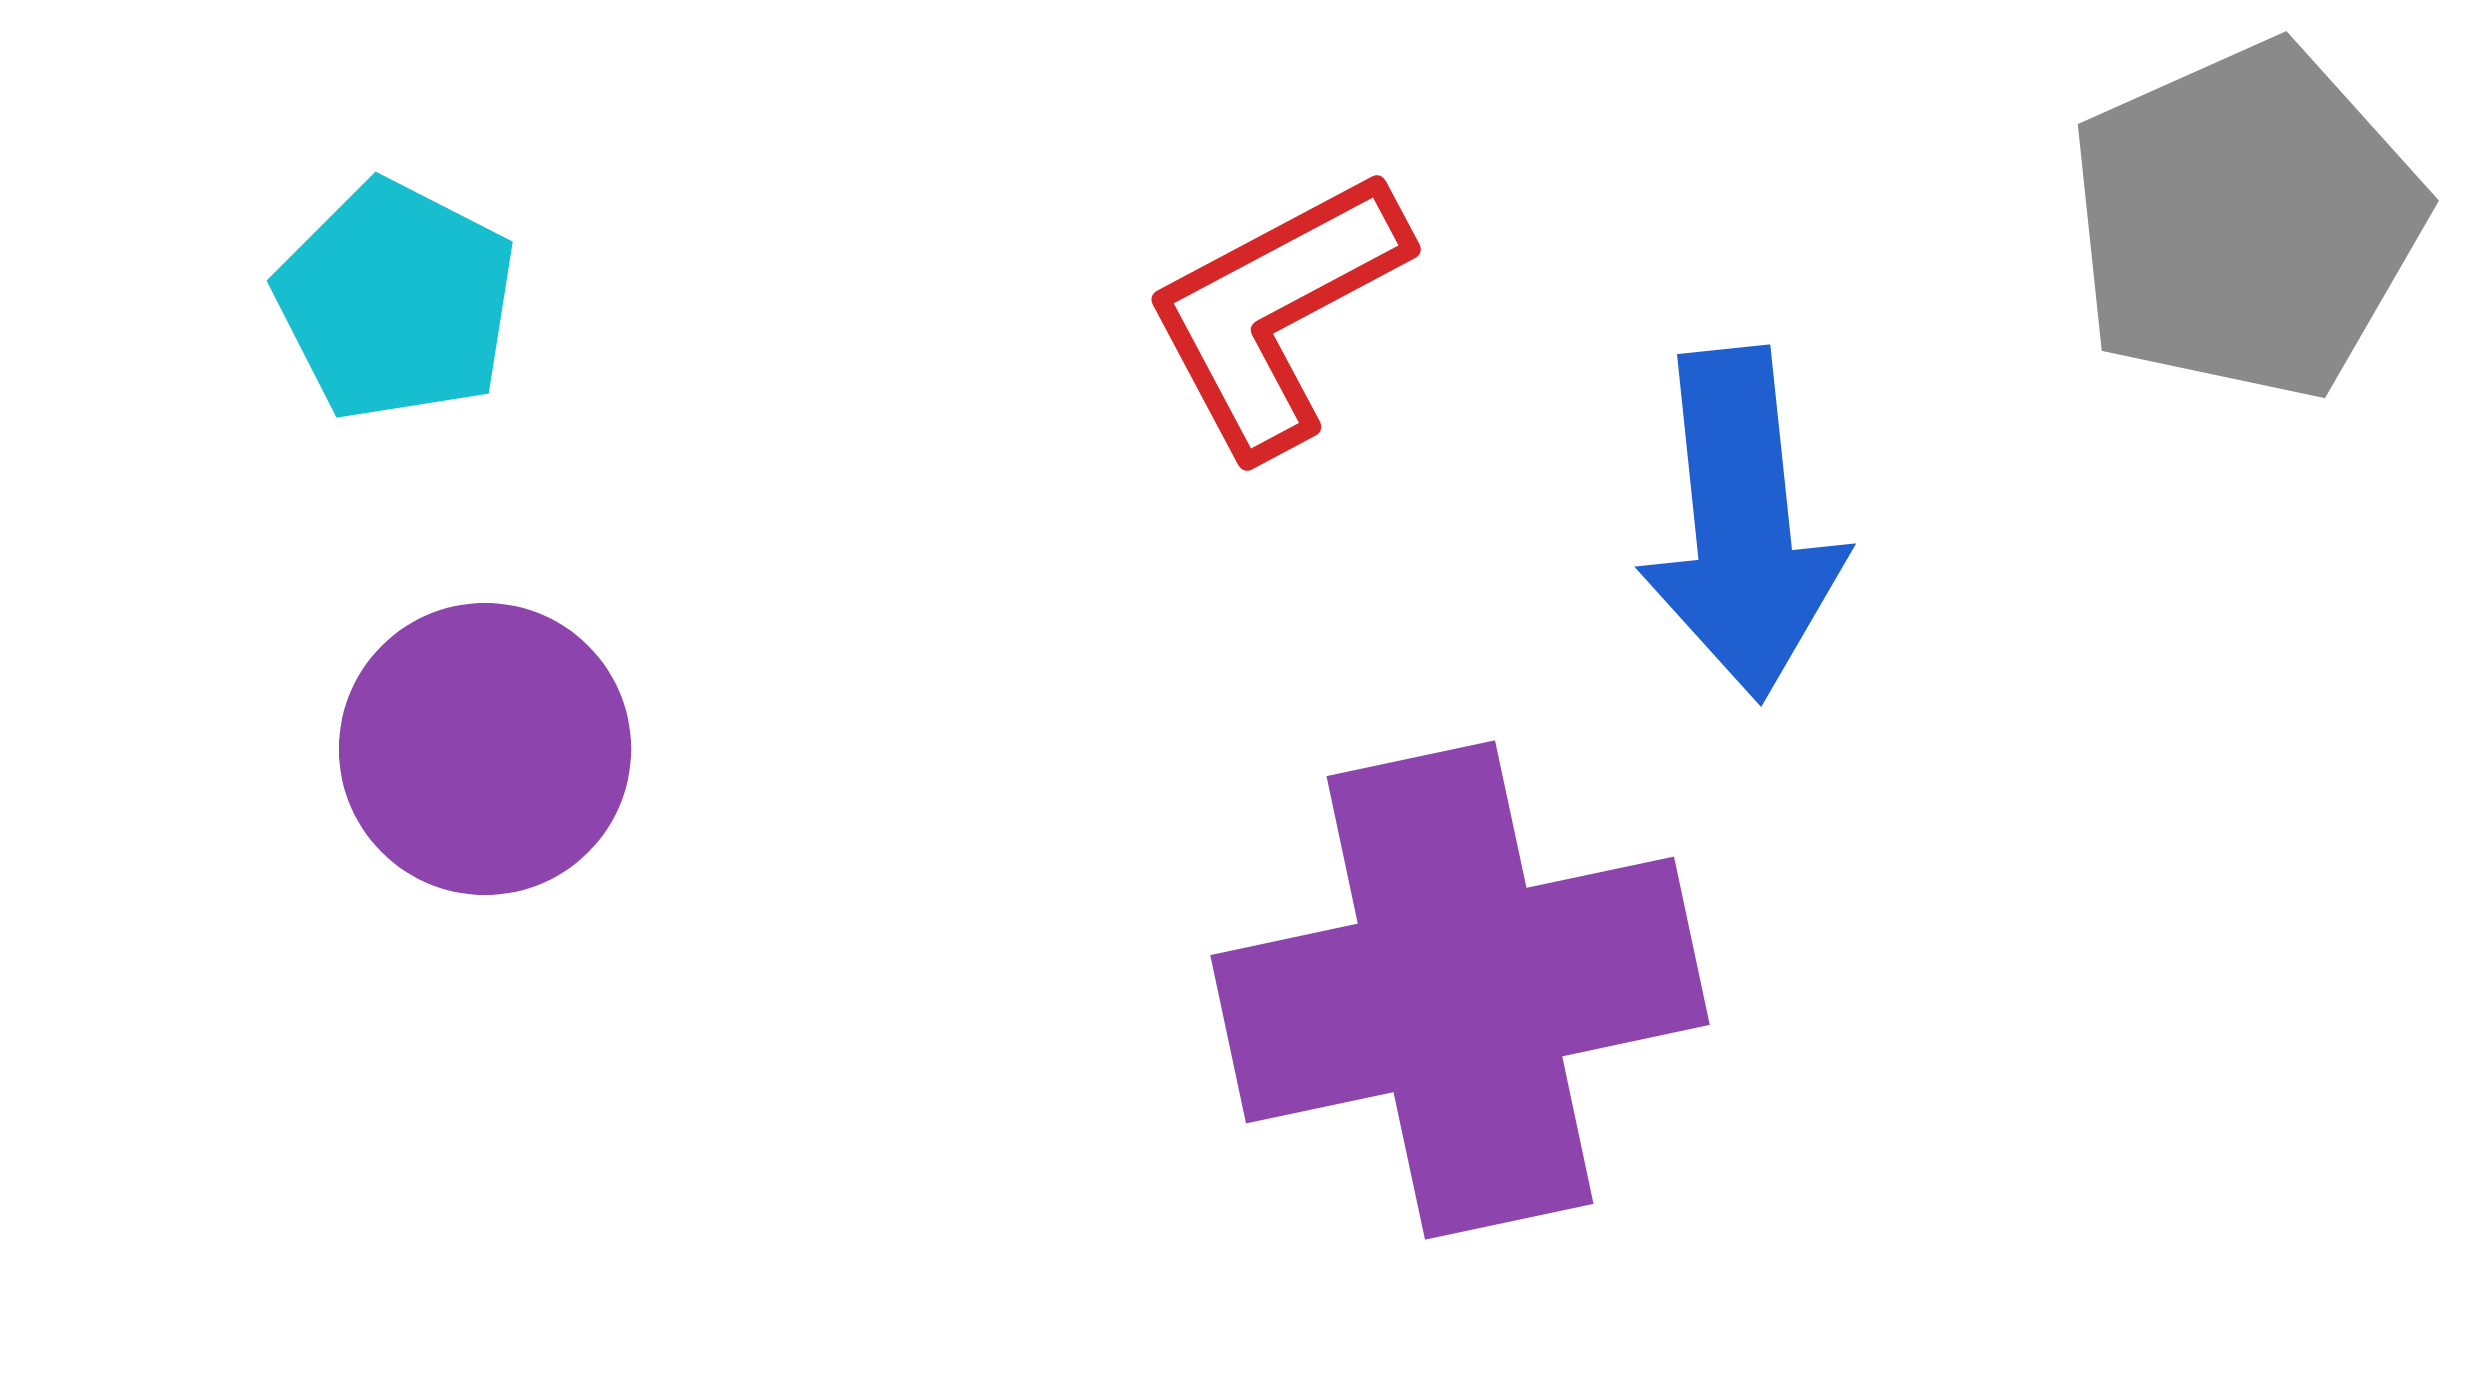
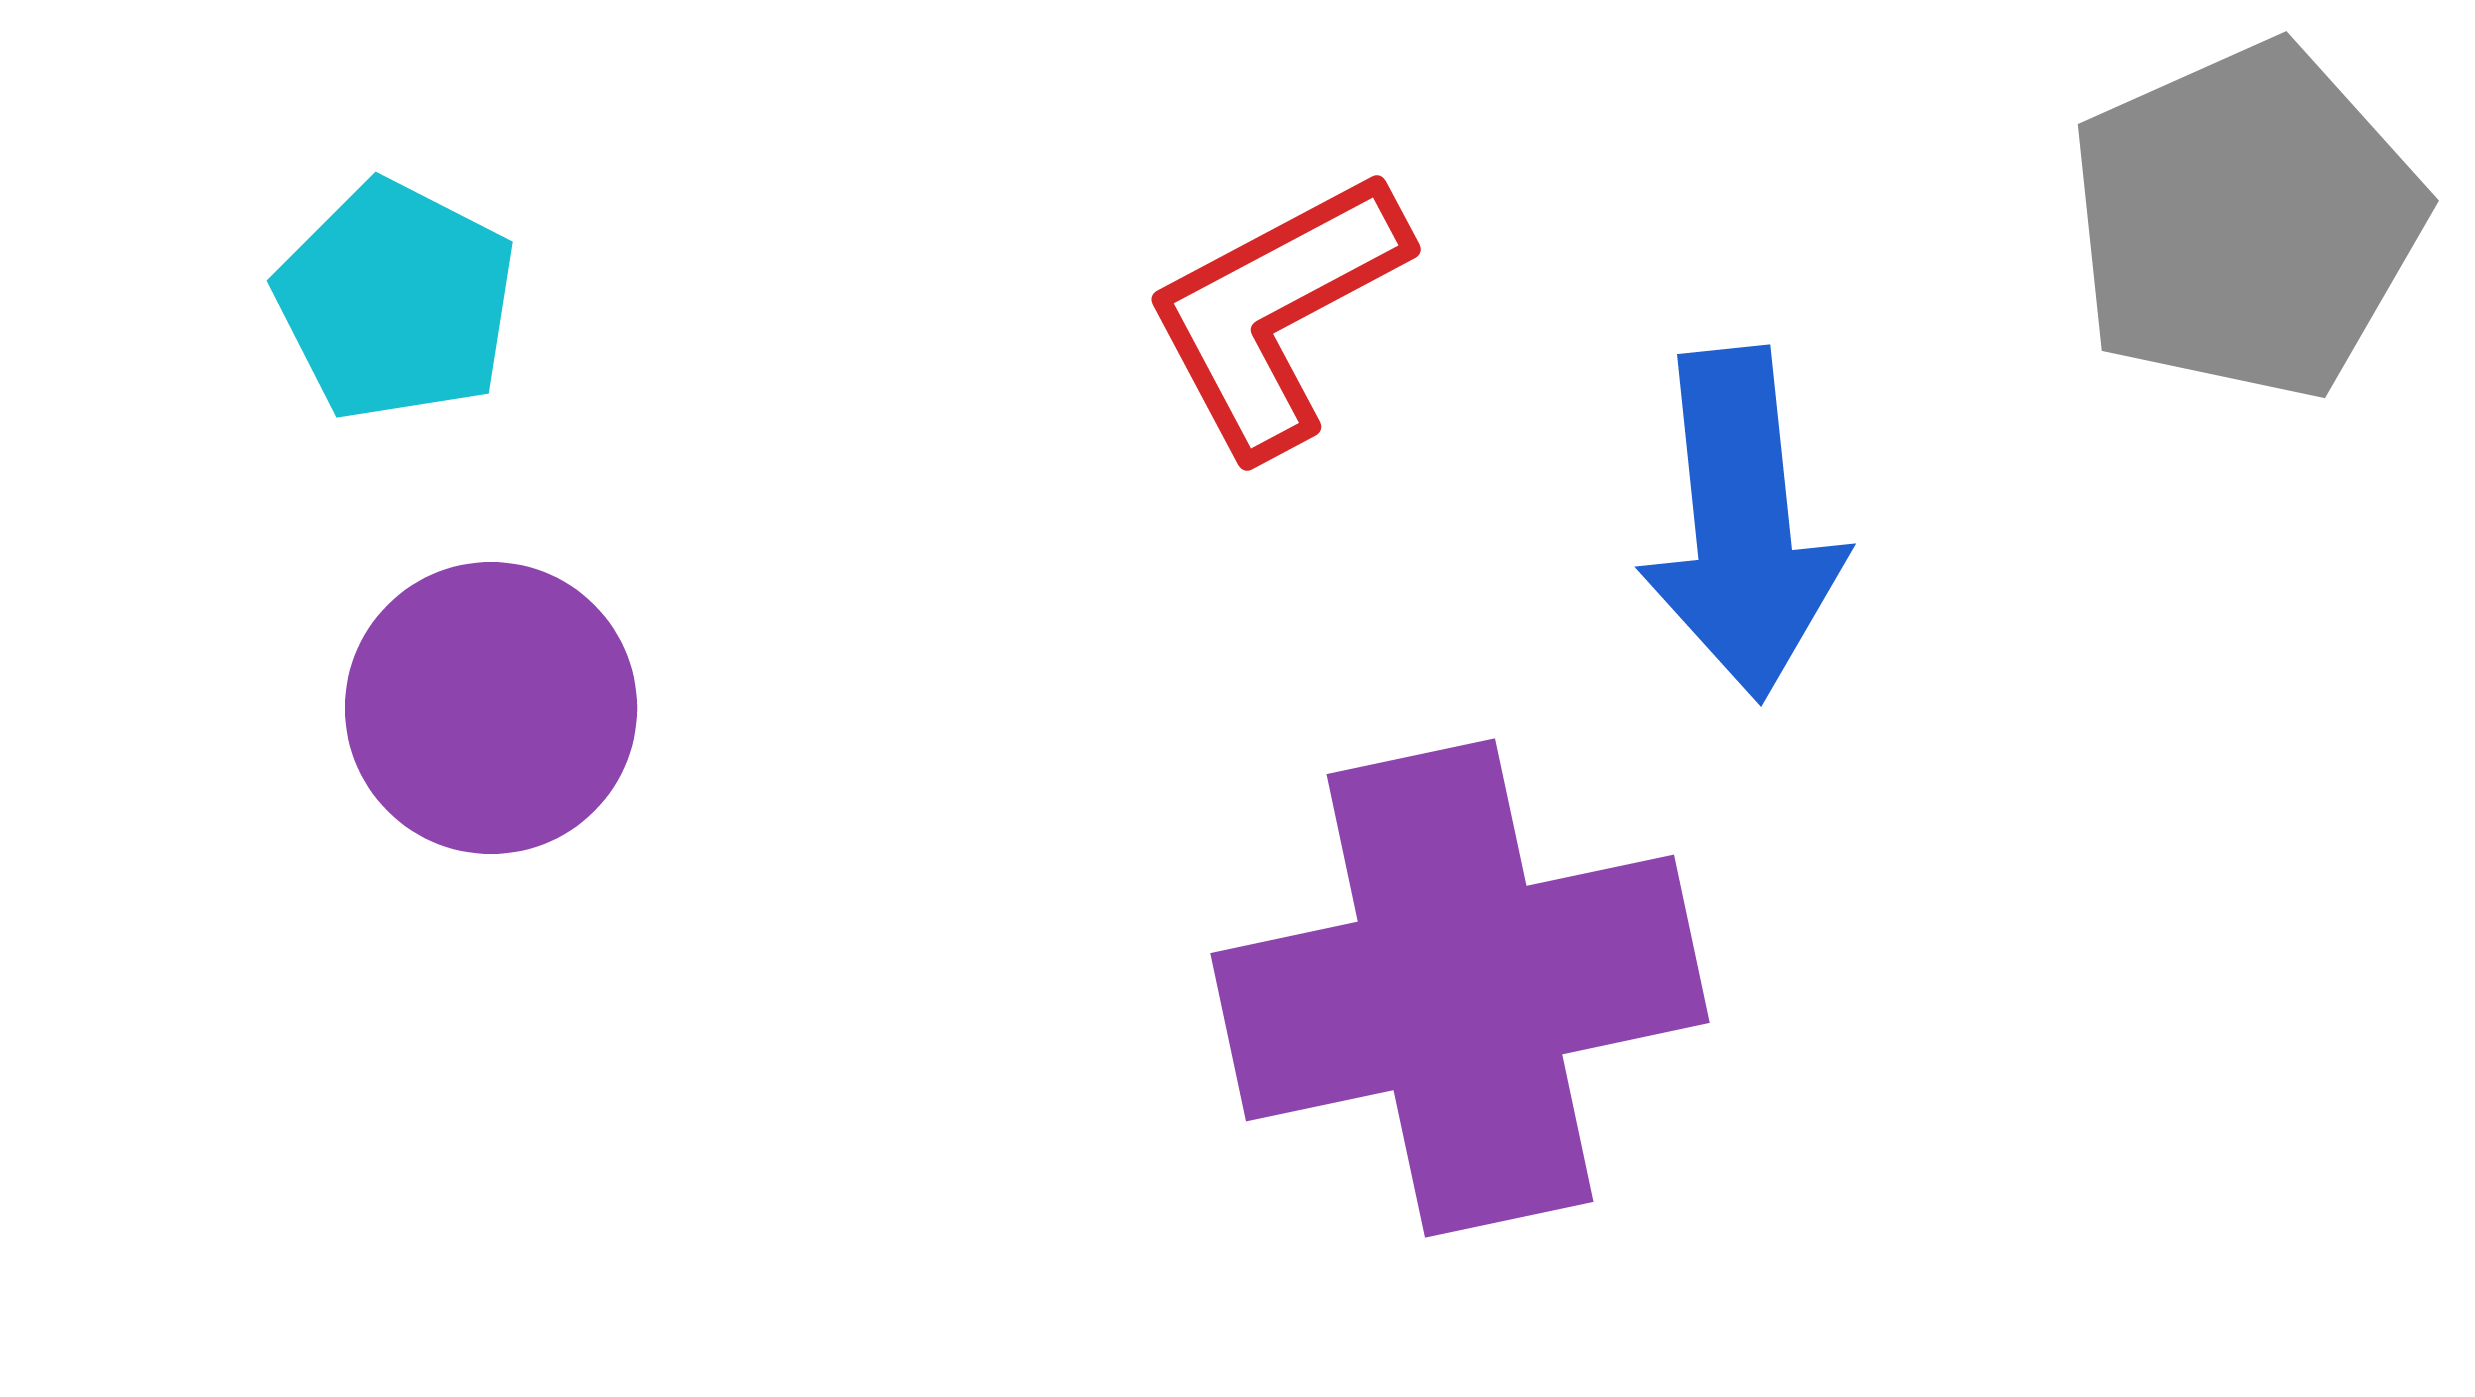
purple circle: moved 6 px right, 41 px up
purple cross: moved 2 px up
